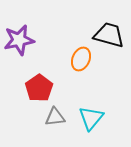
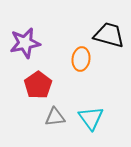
purple star: moved 6 px right, 3 px down
orange ellipse: rotated 15 degrees counterclockwise
red pentagon: moved 1 px left, 3 px up
cyan triangle: rotated 16 degrees counterclockwise
